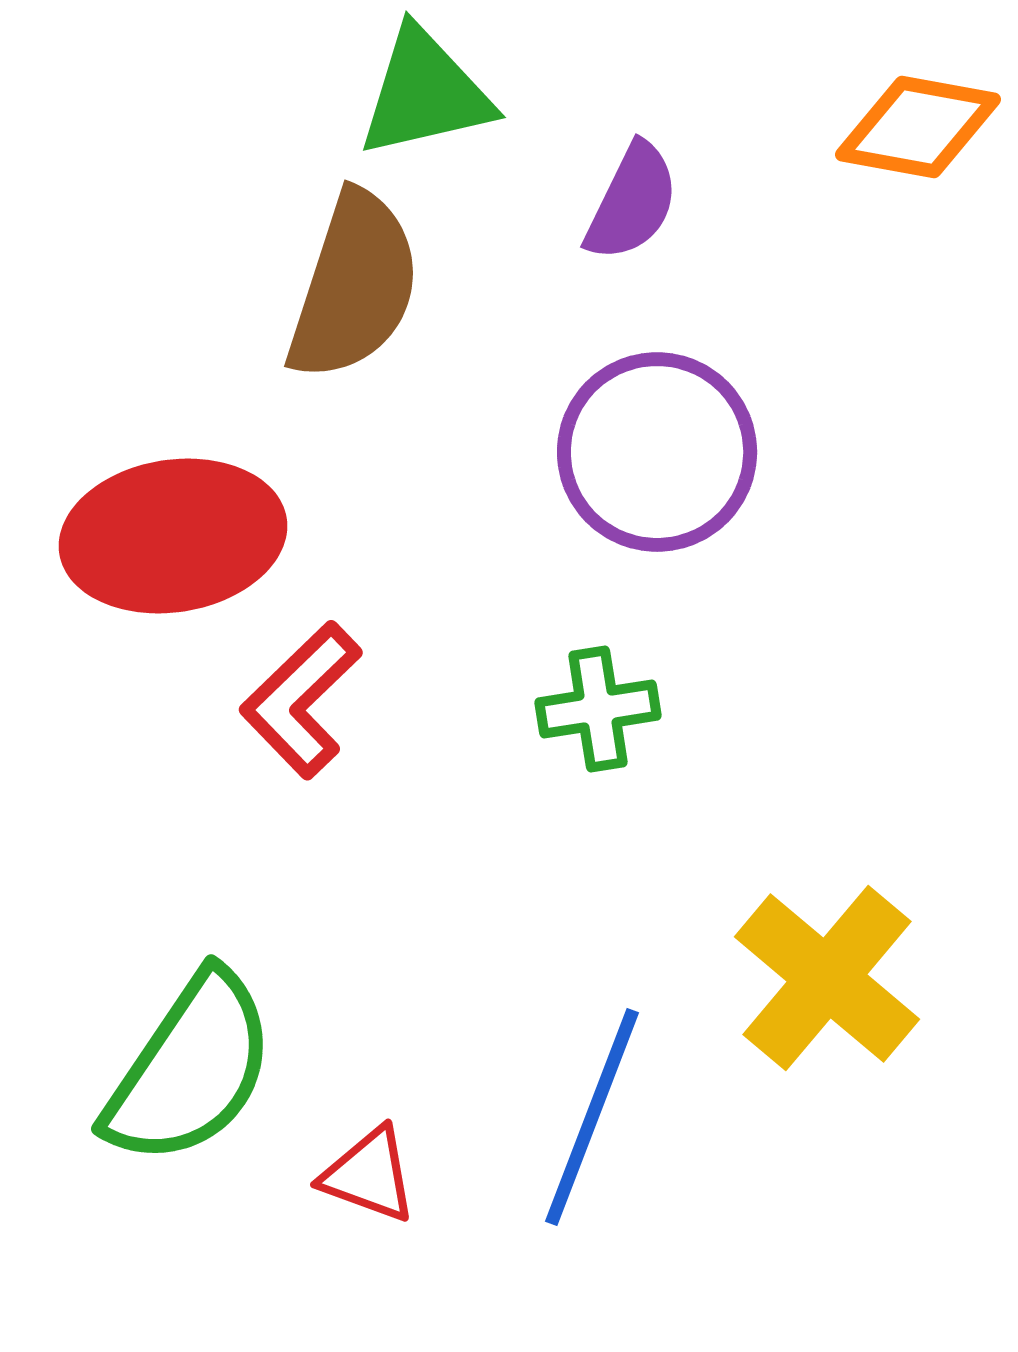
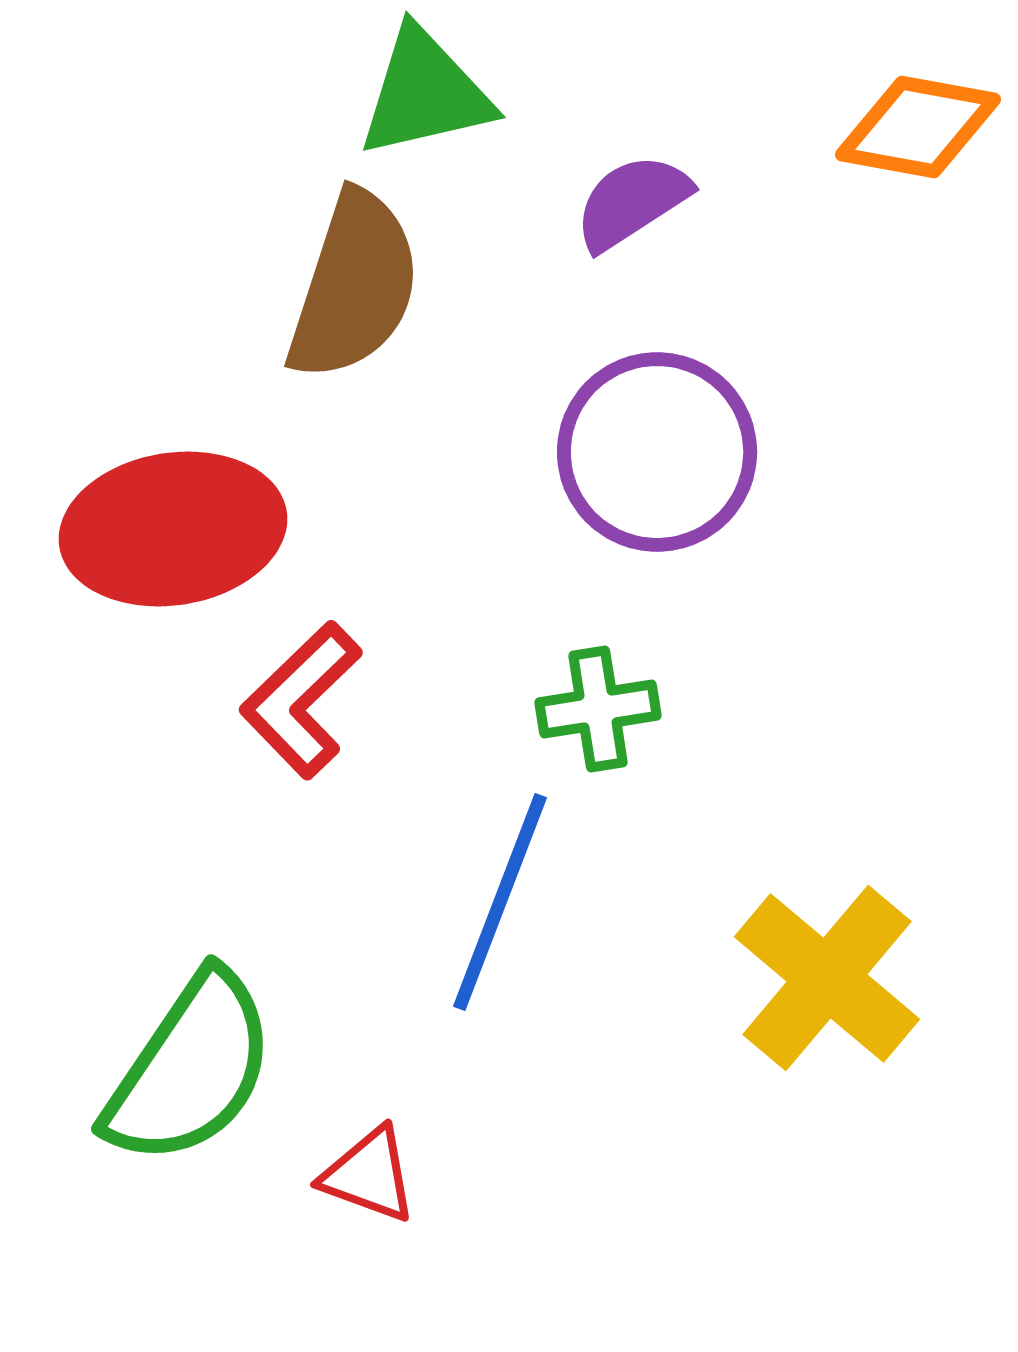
purple semicircle: rotated 149 degrees counterclockwise
red ellipse: moved 7 px up
blue line: moved 92 px left, 215 px up
